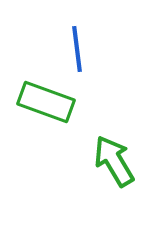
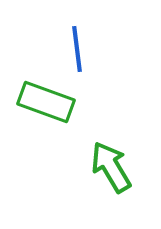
green arrow: moved 3 px left, 6 px down
